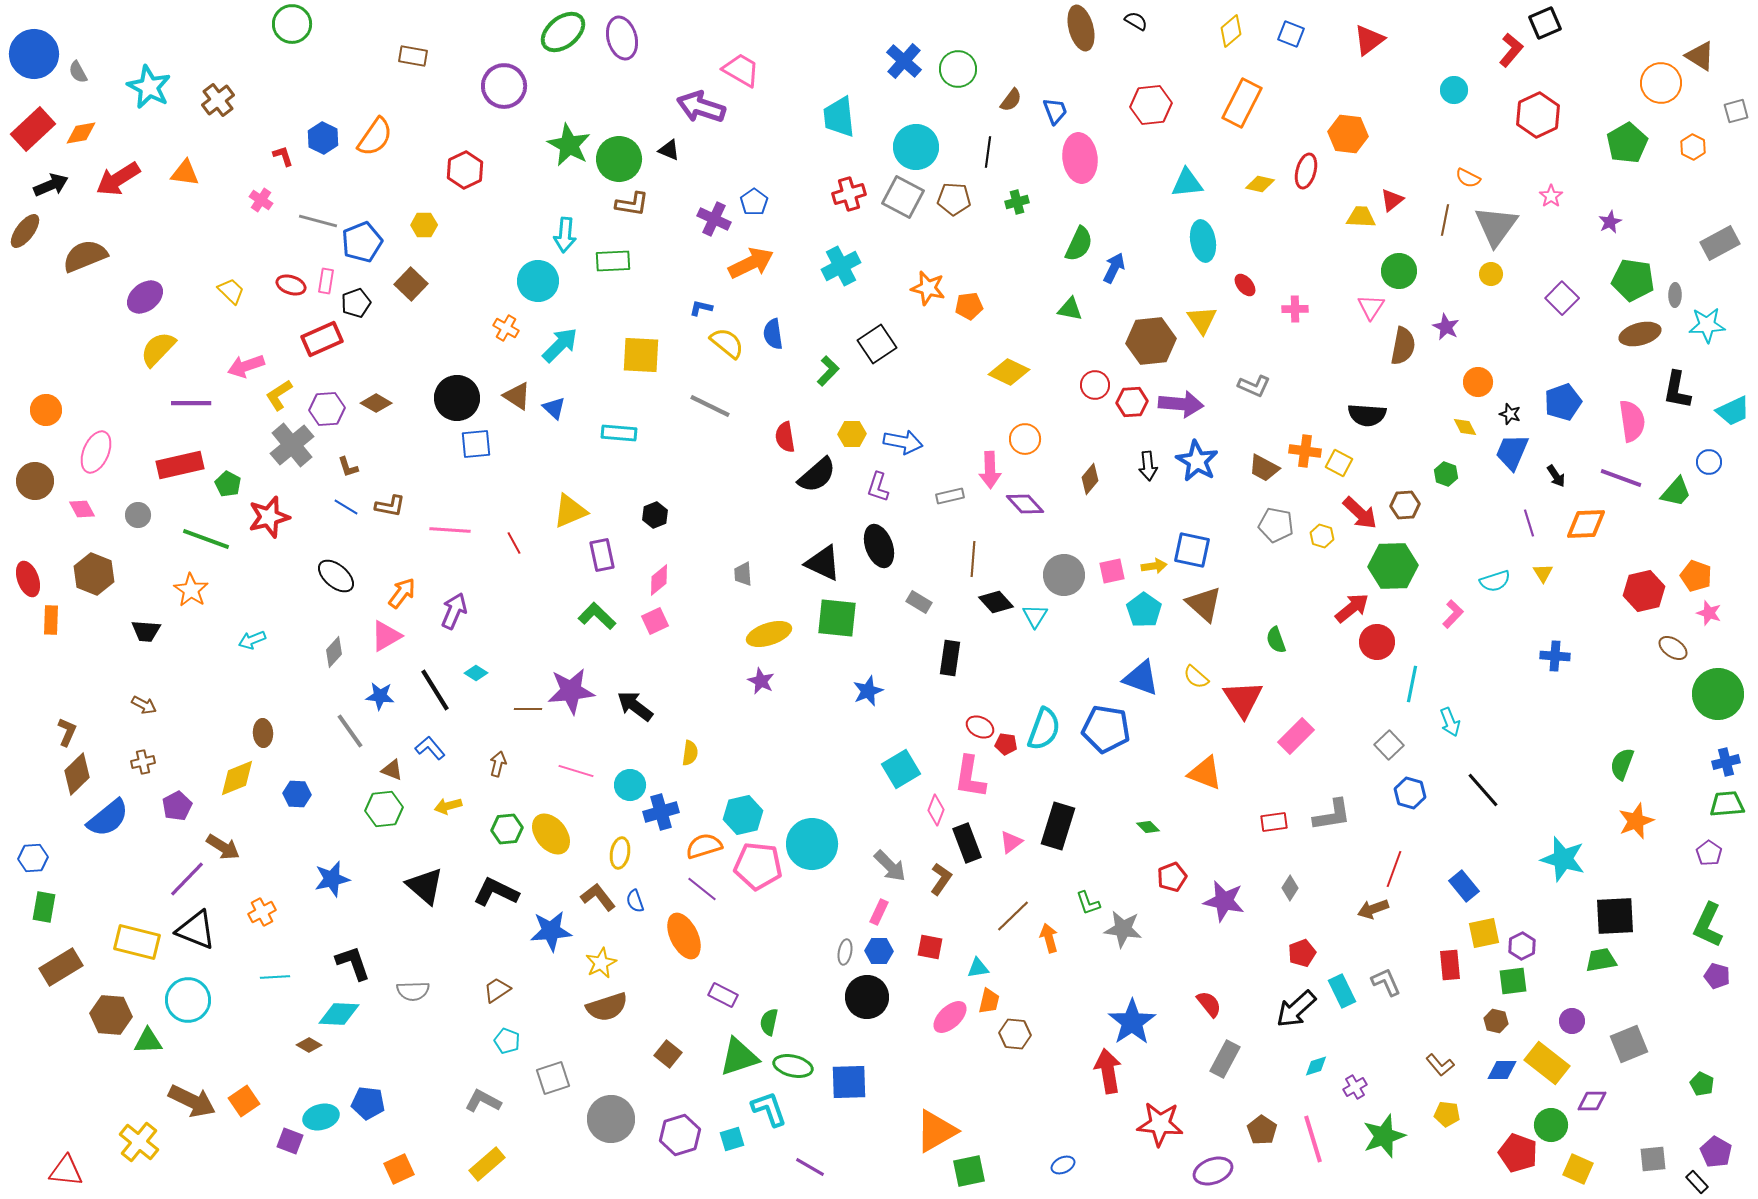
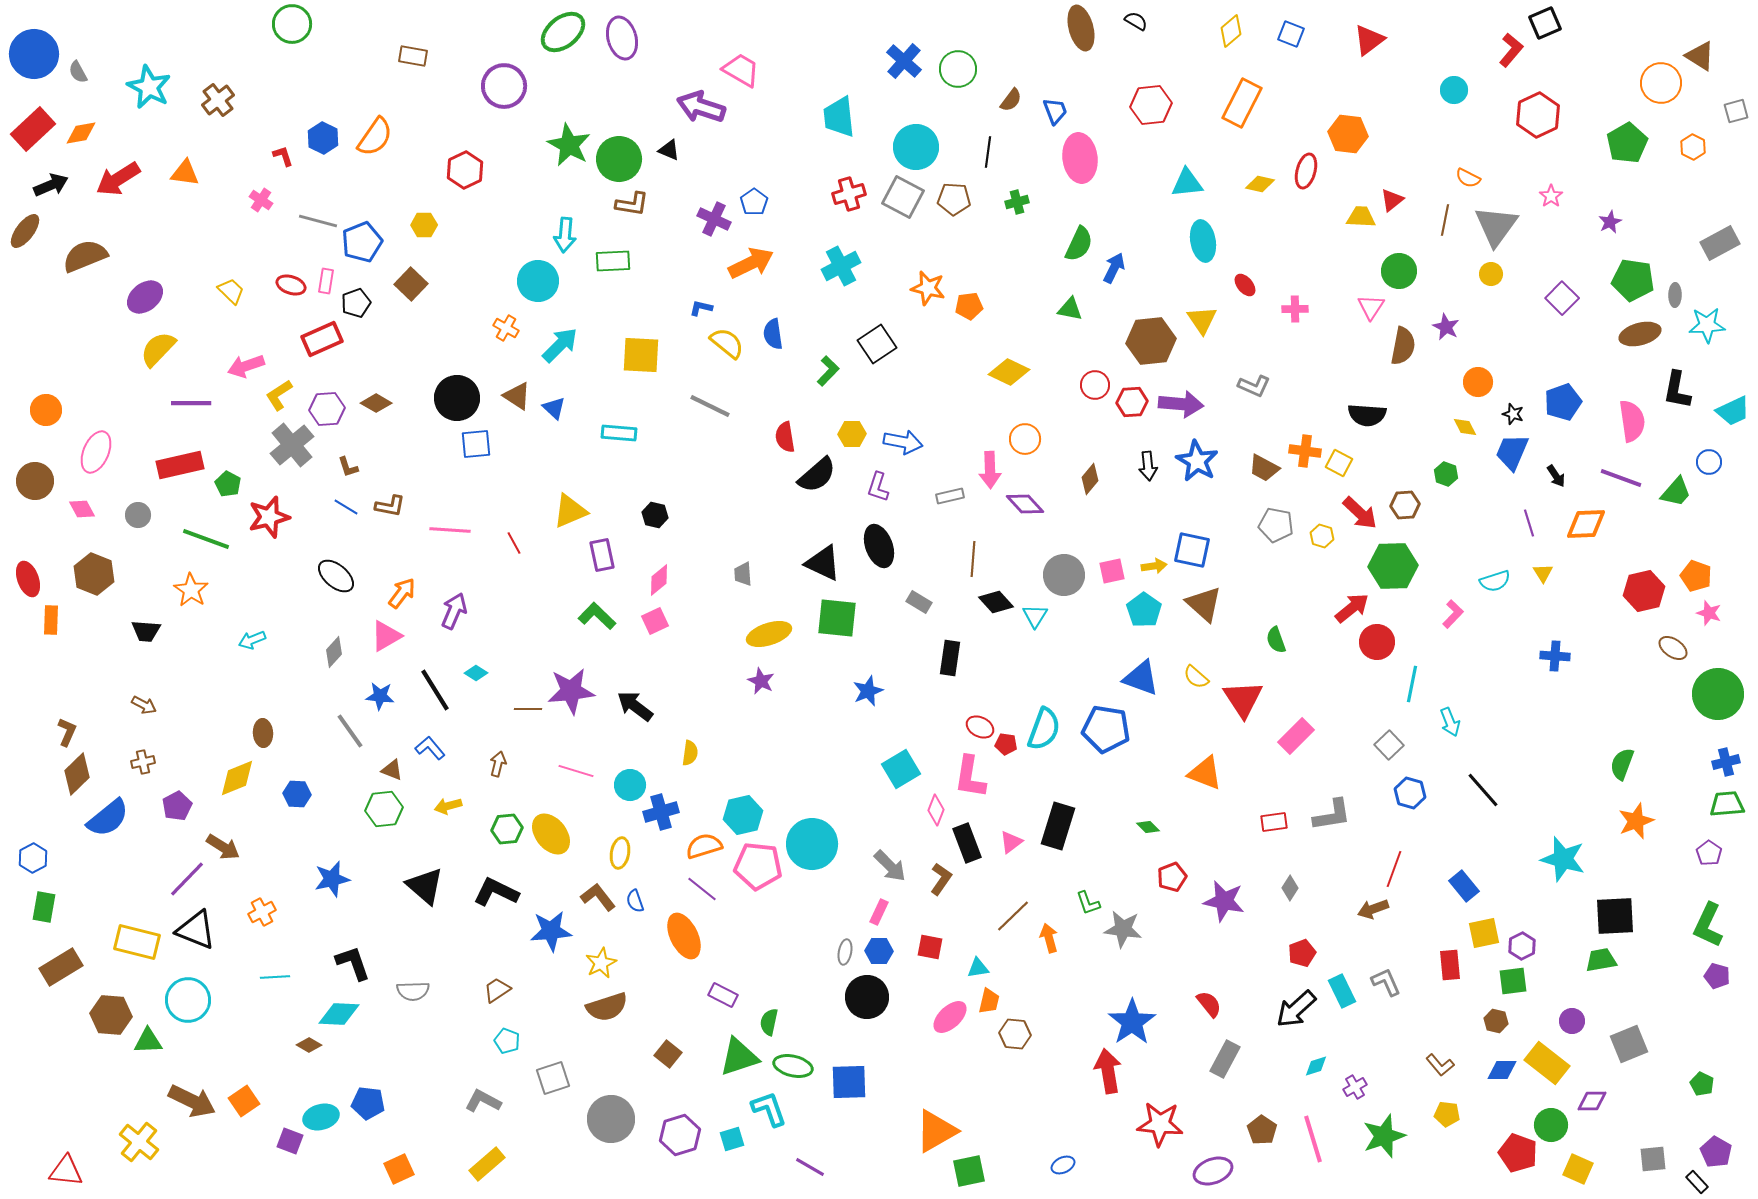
black star at (1510, 414): moved 3 px right
black hexagon at (655, 515): rotated 25 degrees counterclockwise
blue hexagon at (33, 858): rotated 24 degrees counterclockwise
